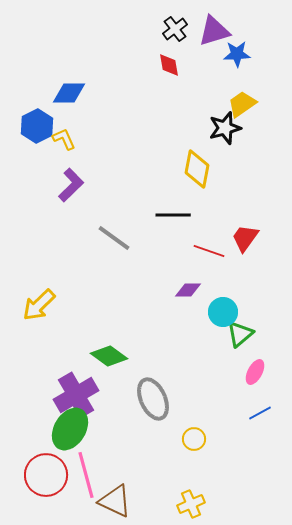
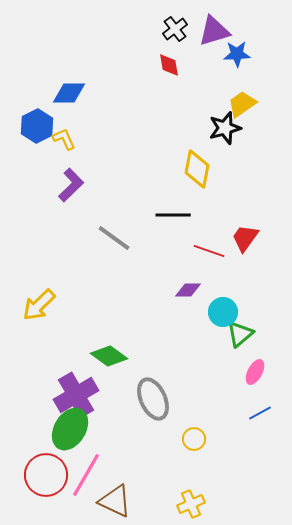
pink line: rotated 45 degrees clockwise
